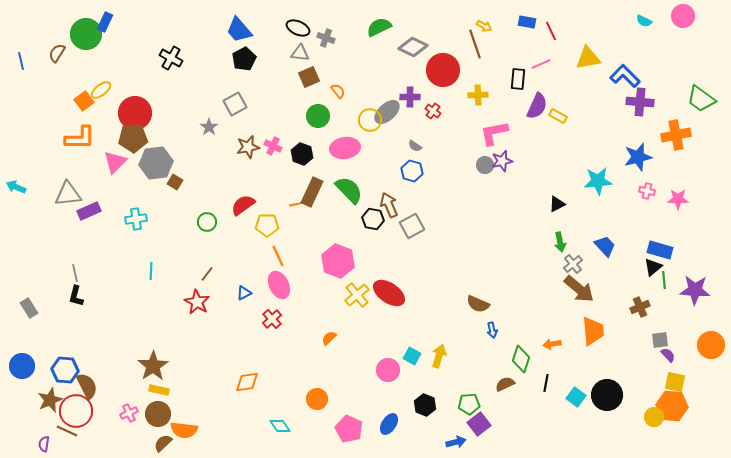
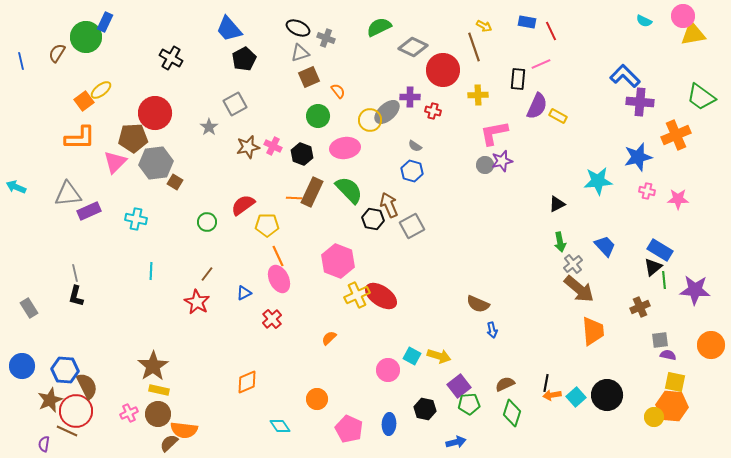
blue trapezoid at (239, 30): moved 10 px left, 1 px up
green circle at (86, 34): moved 3 px down
brown line at (475, 44): moved 1 px left, 3 px down
gray triangle at (300, 53): rotated 24 degrees counterclockwise
yellow triangle at (588, 58): moved 105 px right, 24 px up
green trapezoid at (701, 99): moved 2 px up
red cross at (433, 111): rotated 21 degrees counterclockwise
red circle at (135, 113): moved 20 px right
orange cross at (676, 135): rotated 12 degrees counterclockwise
orange line at (297, 204): moved 3 px left, 6 px up; rotated 14 degrees clockwise
cyan cross at (136, 219): rotated 20 degrees clockwise
blue rectangle at (660, 250): rotated 15 degrees clockwise
pink ellipse at (279, 285): moved 6 px up
red ellipse at (389, 293): moved 8 px left, 3 px down
yellow cross at (357, 295): rotated 15 degrees clockwise
orange arrow at (552, 344): moved 51 px down
purple semicircle at (668, 355): rotated 35 degrees counterclockwise
yellow arrow at (439, 356): rotated 90 degrees clockwise
green diamond at (521, 359): moved 9 px left, 54 px down
orange diamond at (247, 382): rotated 15 degrees counterclockwise
cyan square at (576, 397): rotated 12 degrees clockwise
black hexagon at (425, 405): moved 4 px down; rotated 10 degrees counterclockwise
blue ellipse at (389, 424): rotated 30 degrees counterclockwise
purple square at (479, 424): moved 20 px left, 38 px up
brown semicircle at (163, 443): moved 6 px right
